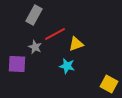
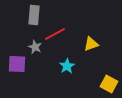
gray rectangle: rotated 24 degrees counterclockwise
yellow triangle: moved 15 px right
cyan star: rotated 28 degrees clockwise
